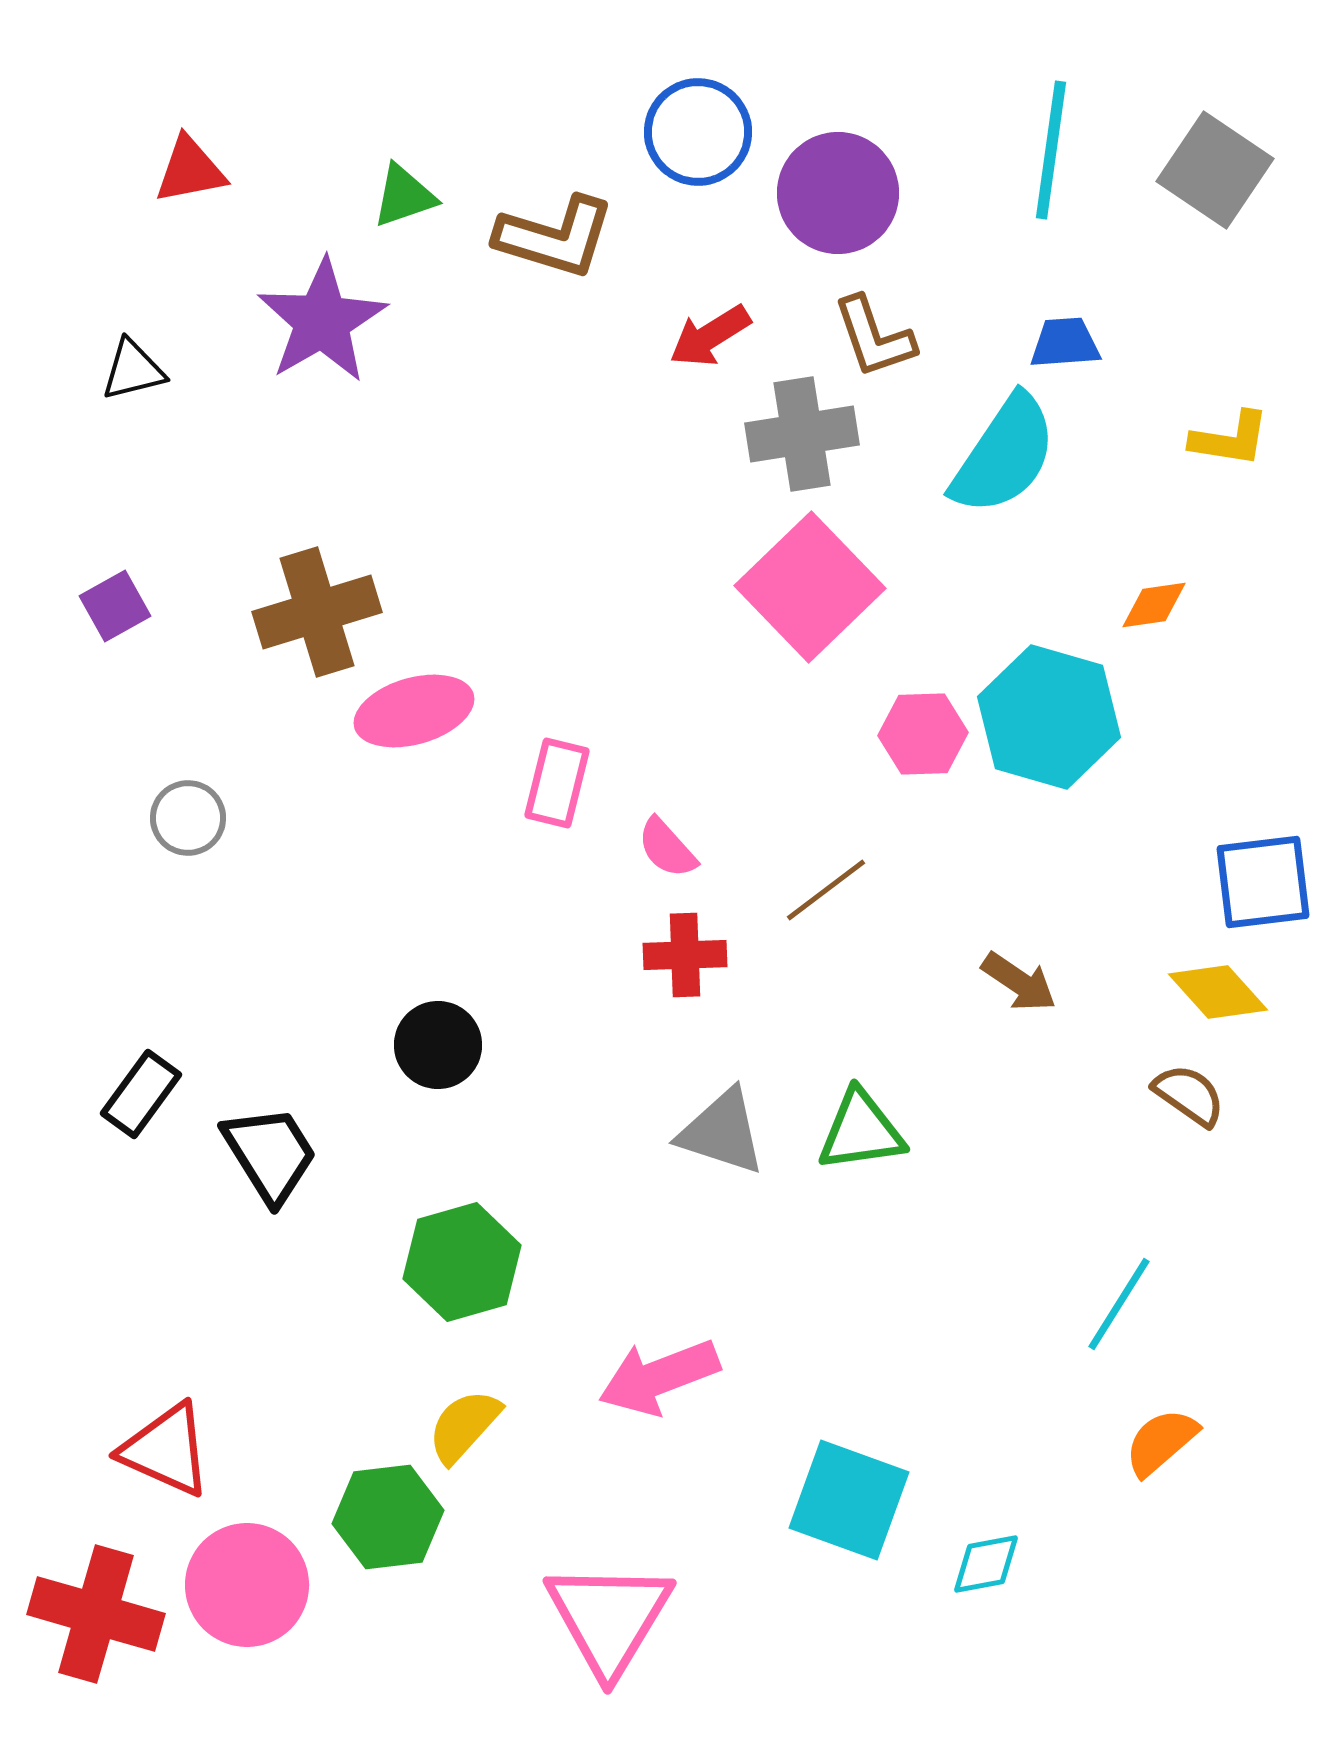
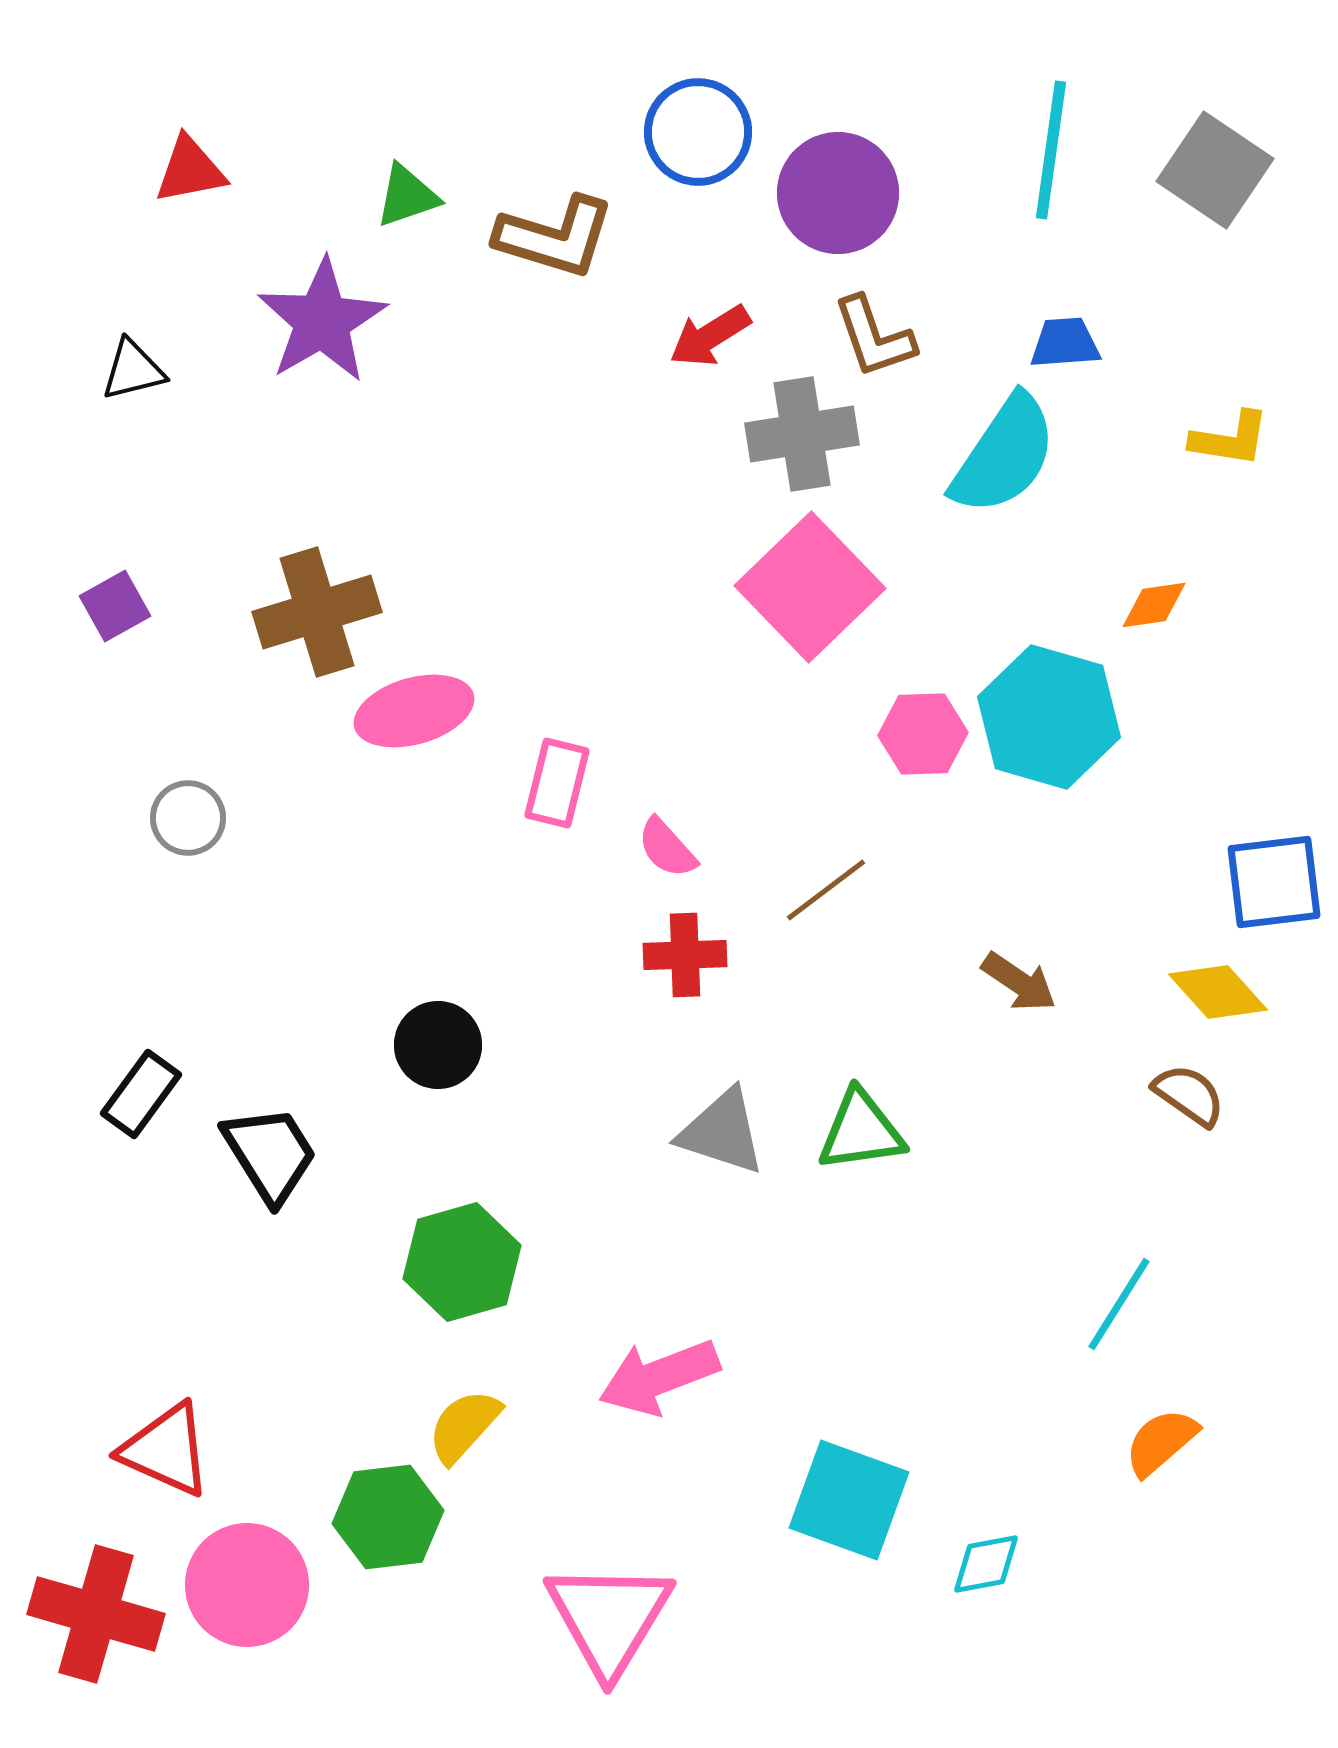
green triangle at (404, 196): moved 3 px right
blue square at (1263, 882): moved 11 px right
